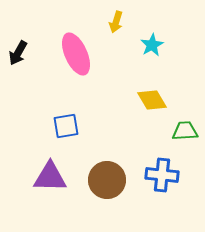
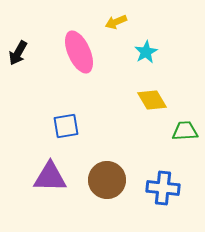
yellow arrow: rotated 50 degrees clockwise
cyan star: moved 6 px left, 7 px down
pink ellipse: moved 3 px right, 2 px up
blue cross: moved 1 px right, 13 px down
